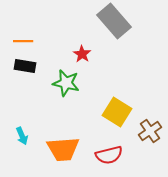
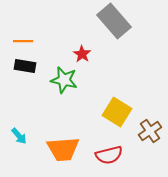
green star: moved 2 px left, 3 px up
cyan arrow: moved 3 px left; rotated 18 degrees counterclockwise
